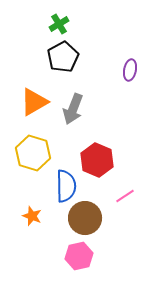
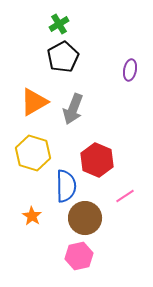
orange star: rotated 12 degrees clockwise
